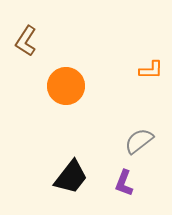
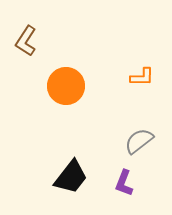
orange L-shape: moved 9 px left, 7 px down
